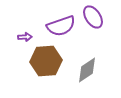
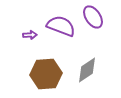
purple semicircle: rotated 140 degrees counterclockwise
purple arrow: moved 5 px right, 2 px up
brown hexagon: moved 13 px down
